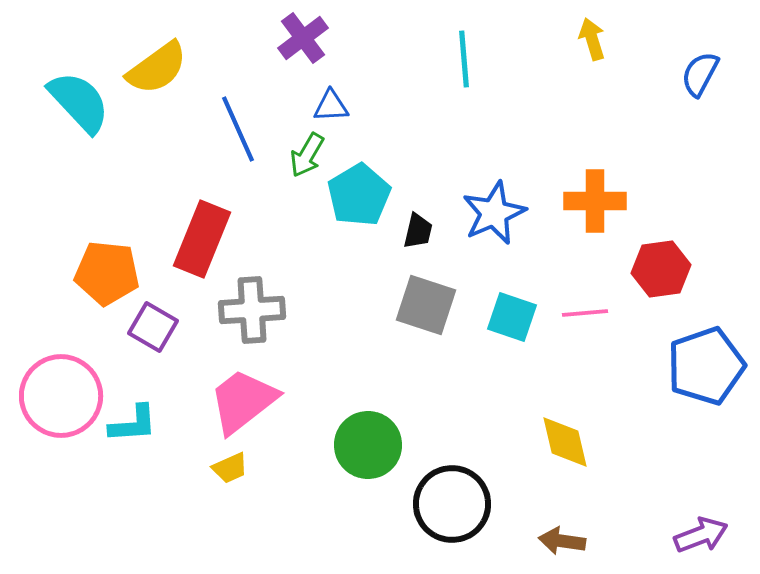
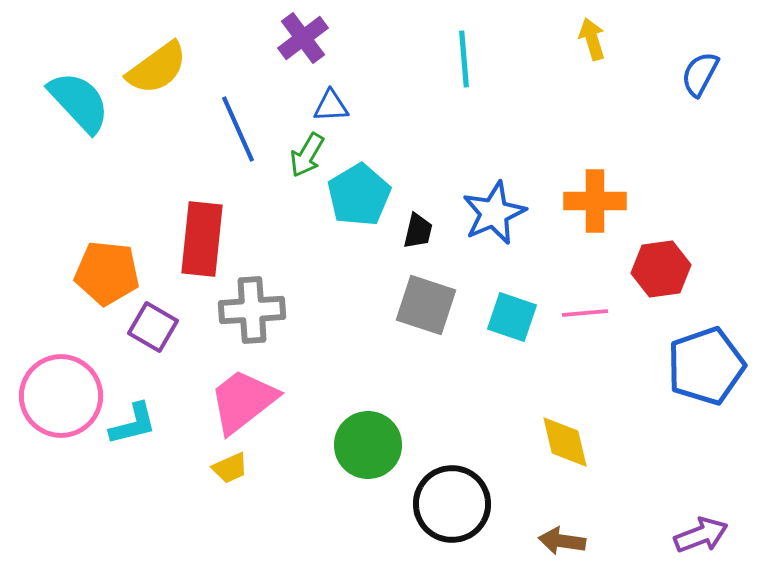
red rectangle: rotated 16 degrees counterclockwise
cyan L-shape: rotated 10 degrees counterclockwise
